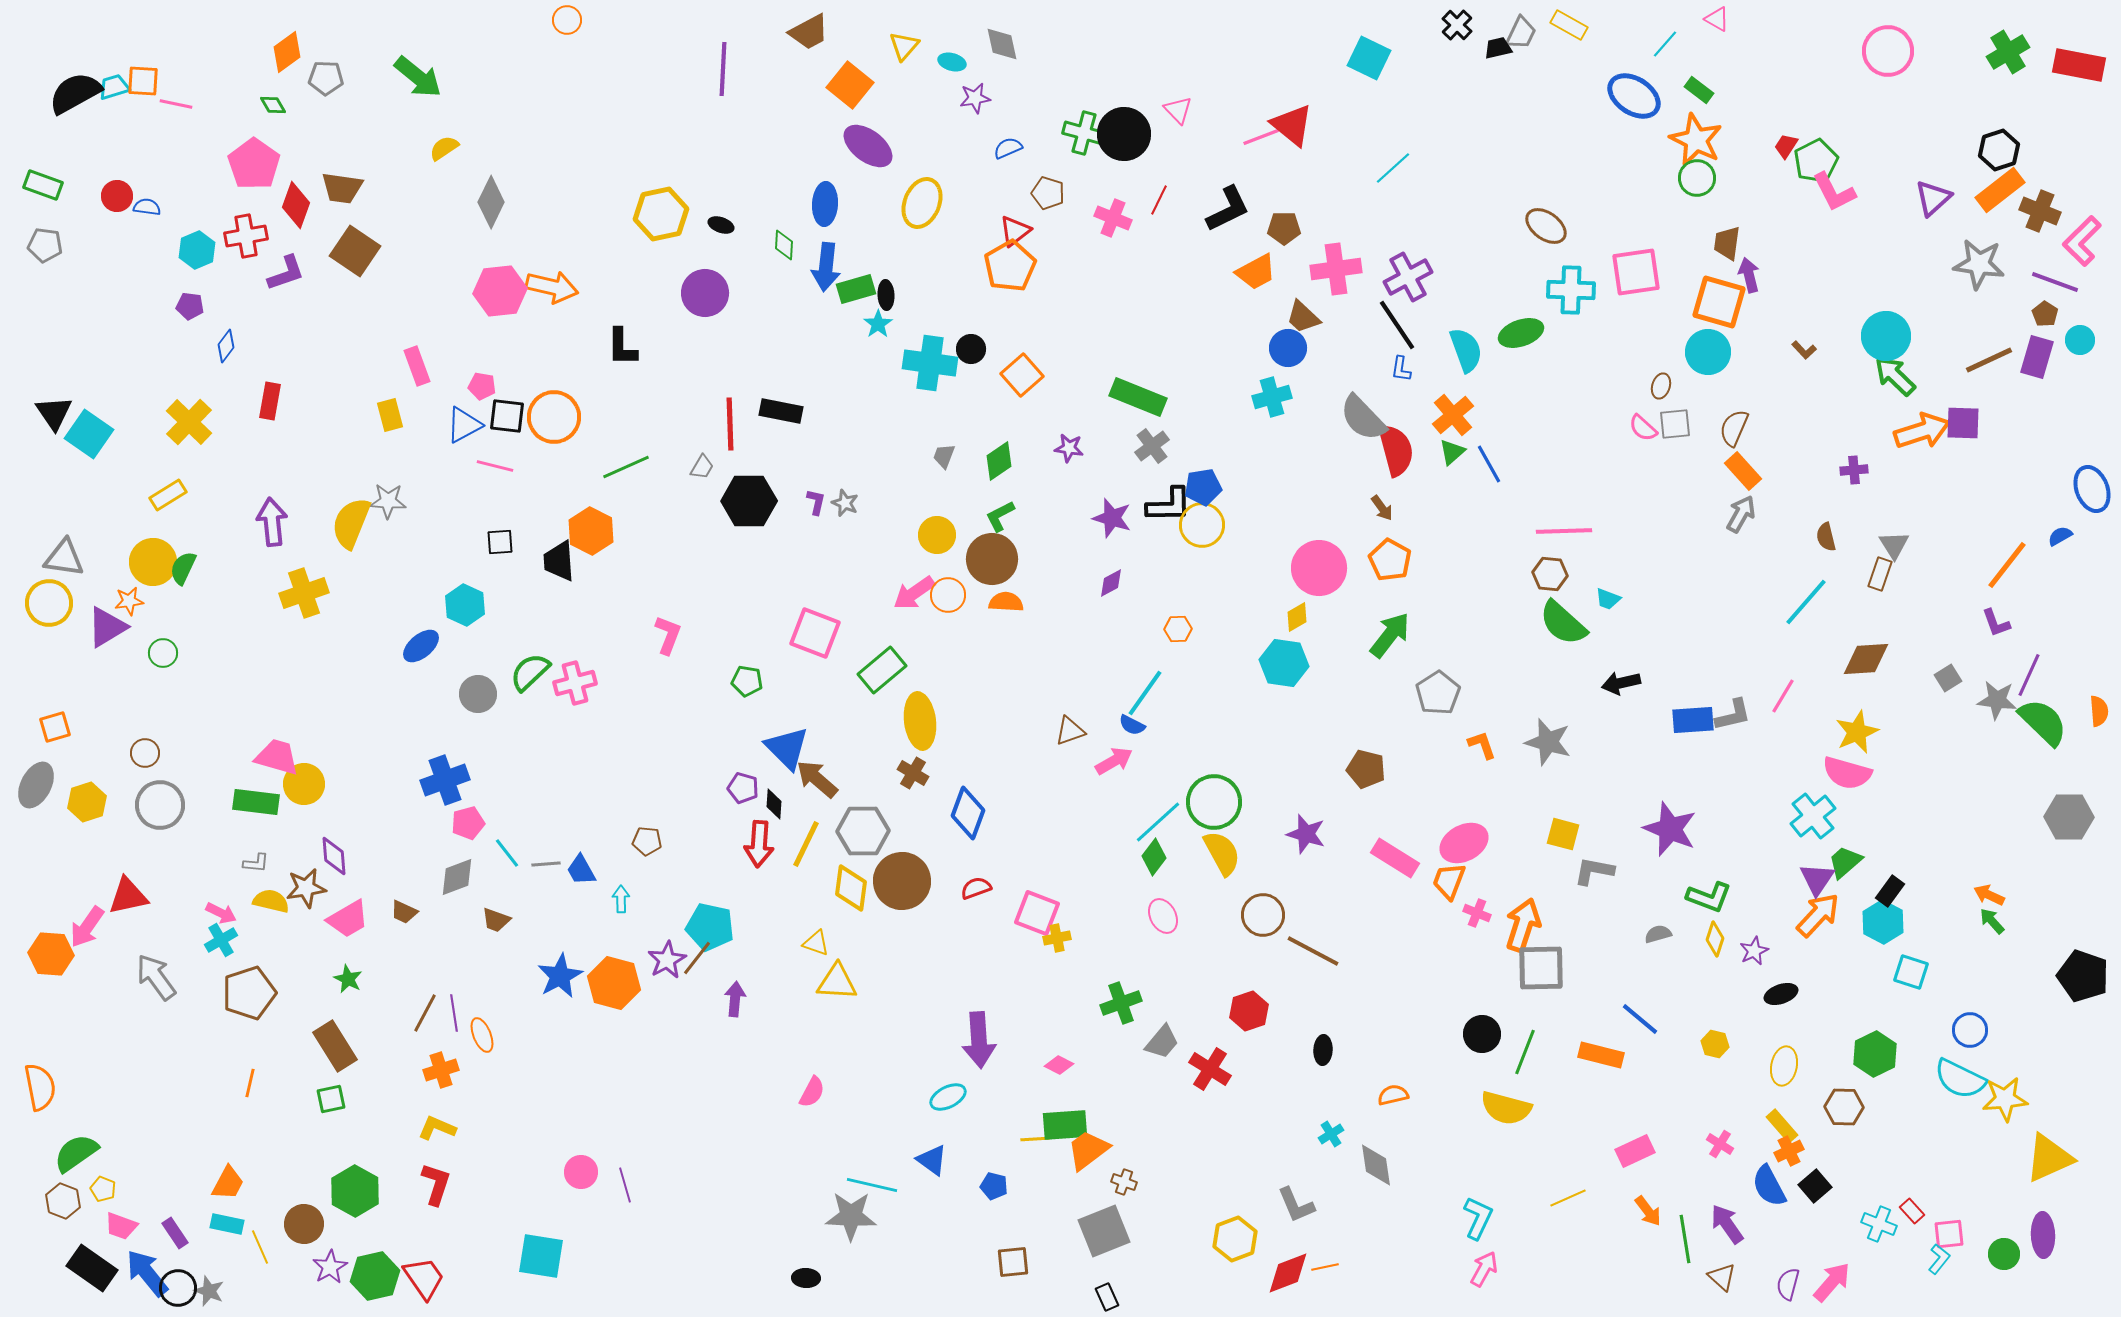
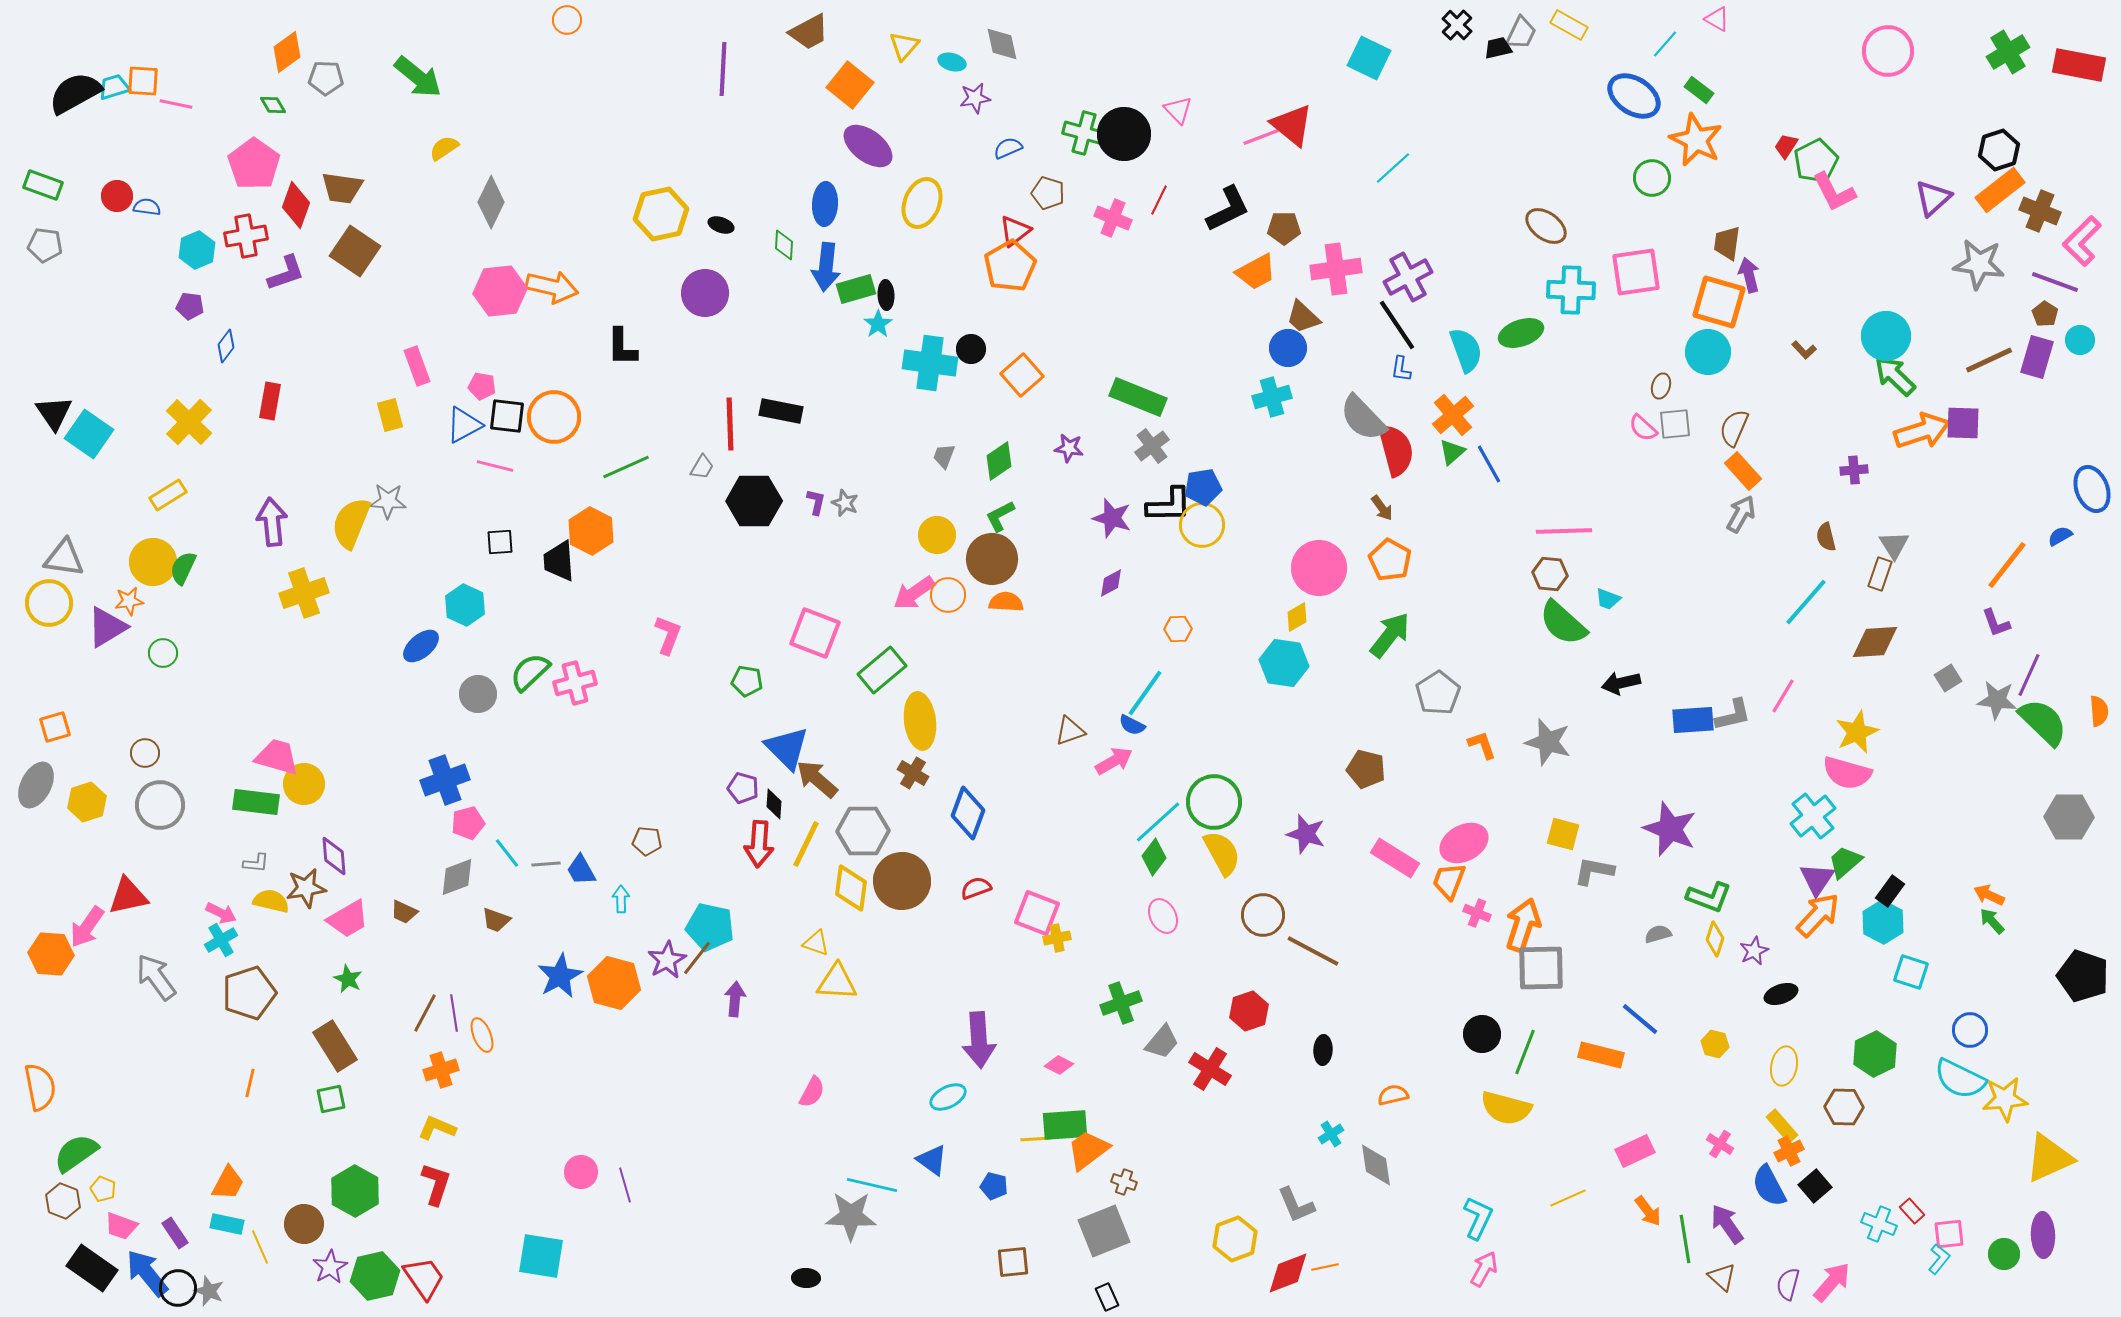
green circle at (1697, 178): moved 45 px left
black hexagon at (749, 501): moved 5 px right
brown diamond at (1866, 659): moved 9 px right, 17 px up
